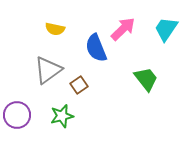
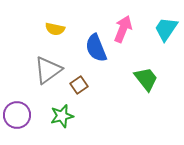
pink arrow: rotated 24 degrees counterclockwise
